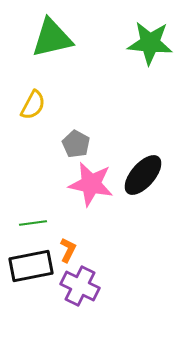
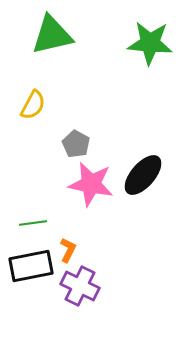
green triangle: moved 3 px up
